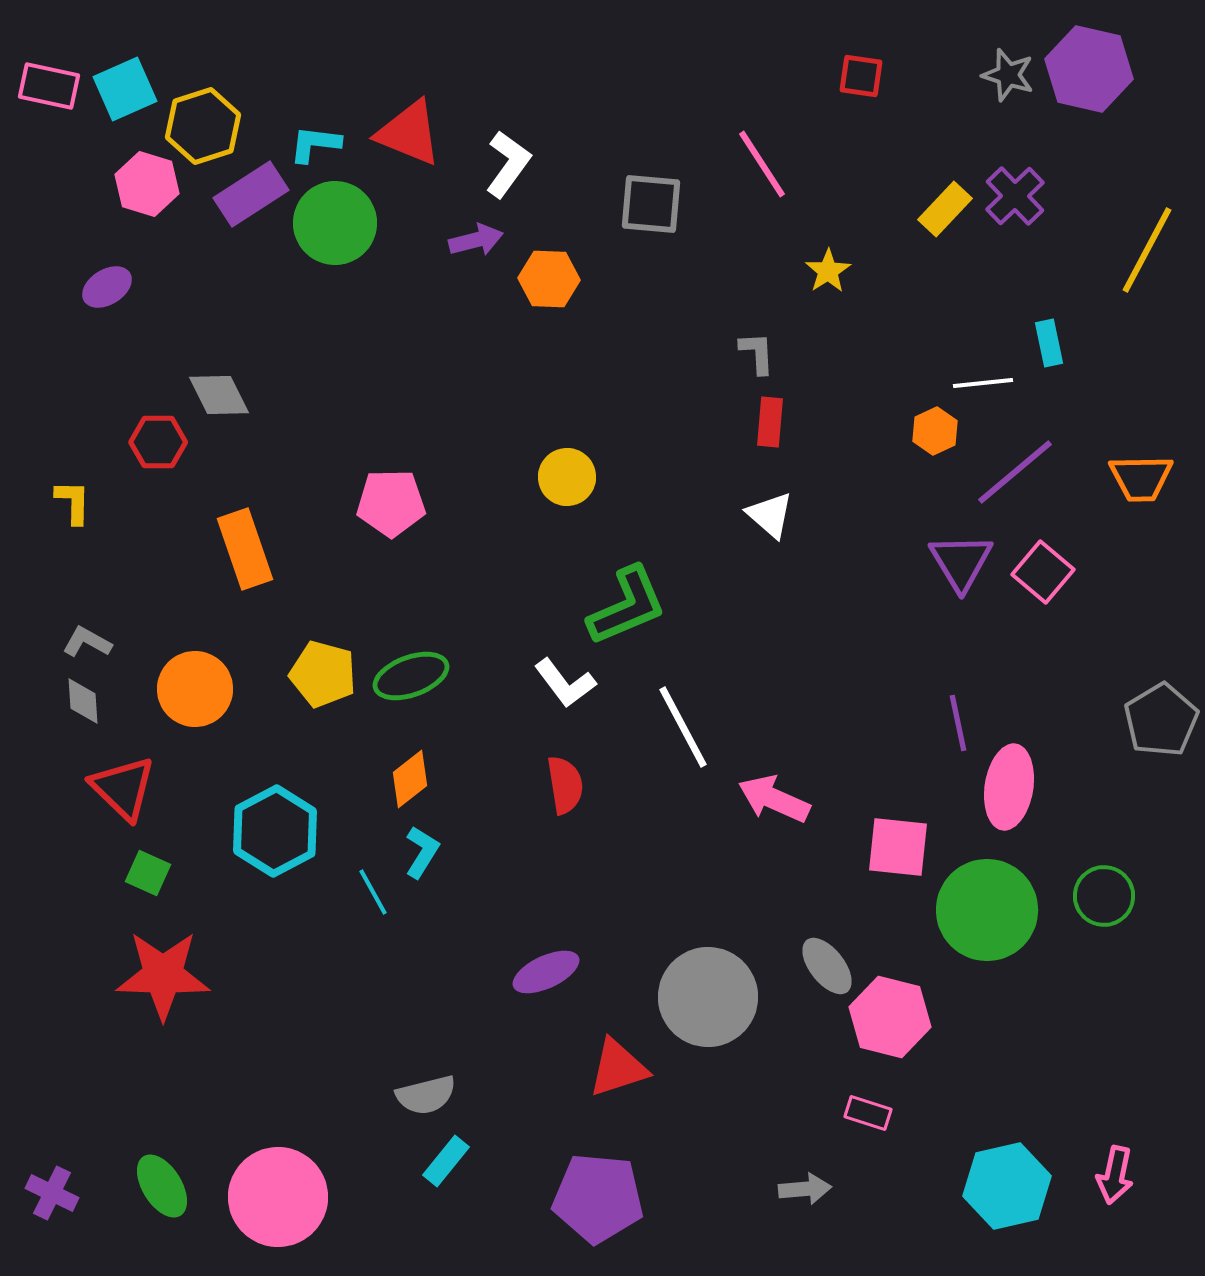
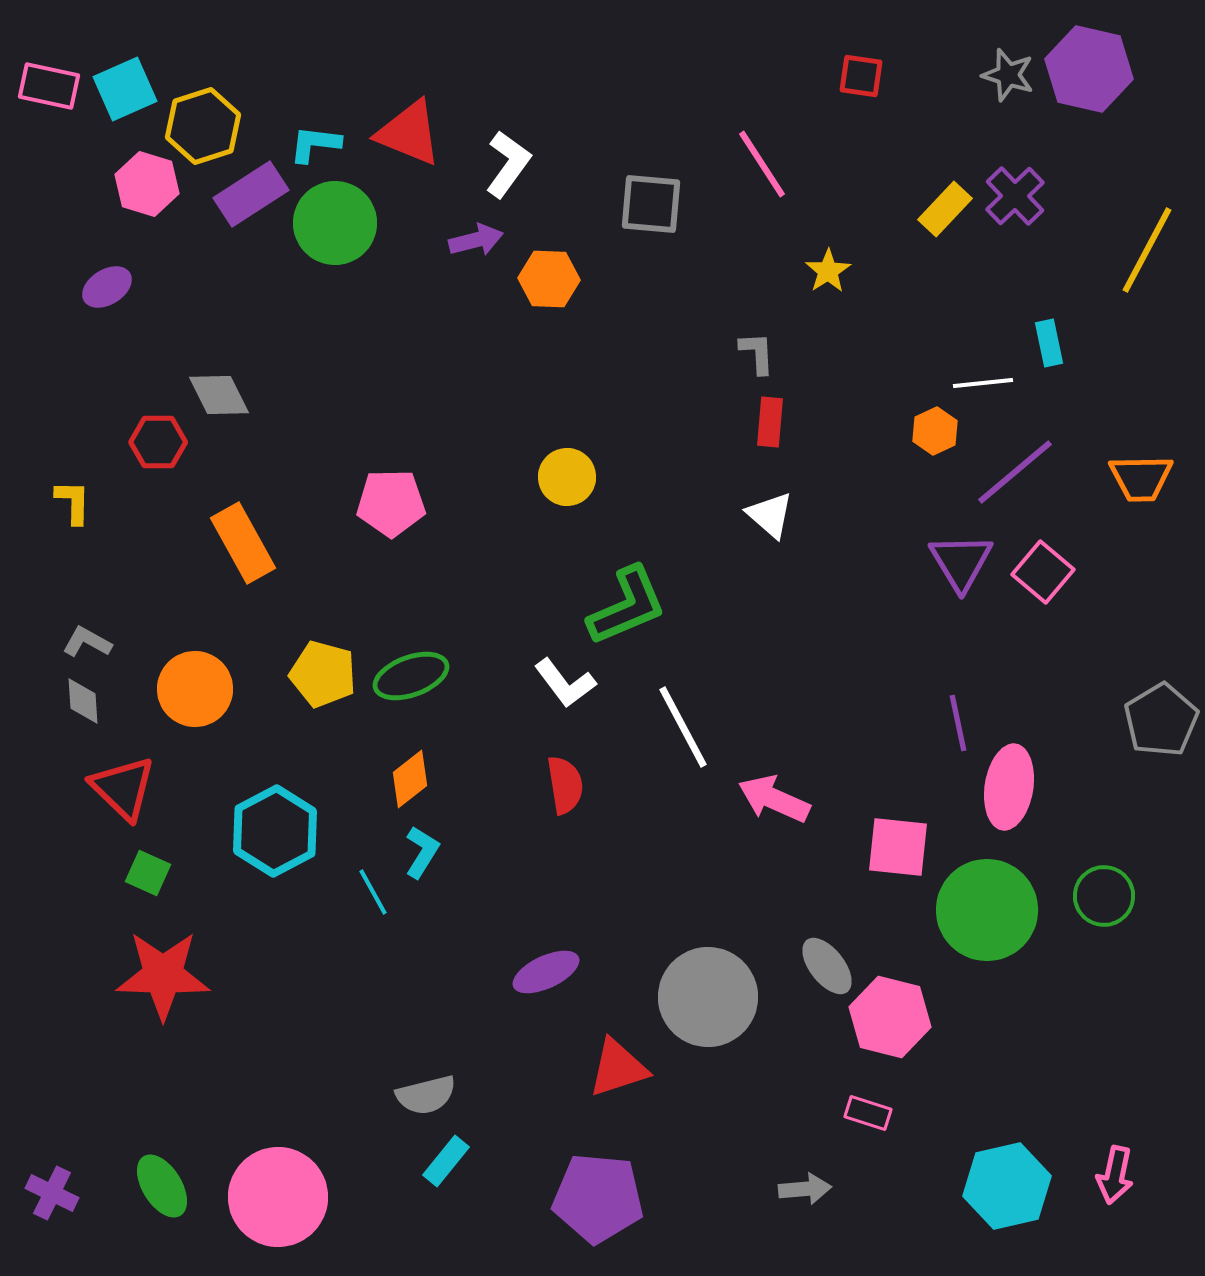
orange rectangle at (245, 549): moved 2 px left, 6 px up; rotated 10 degrees counterclockwise
